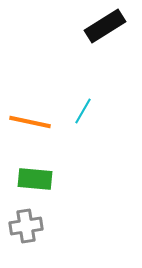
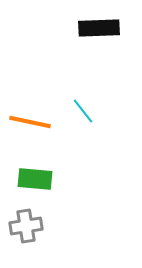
black rectangle: moved 6 px left, 2 px down; rotated 30 degrees clockwise
cyan line: rotated 68 degrees counterclockwise
